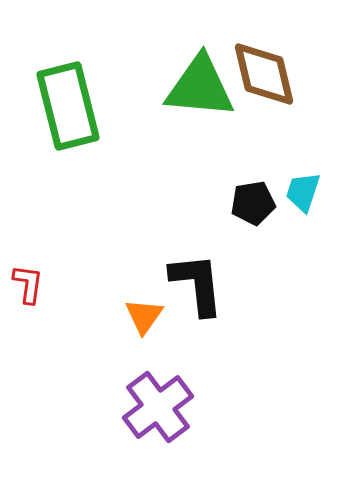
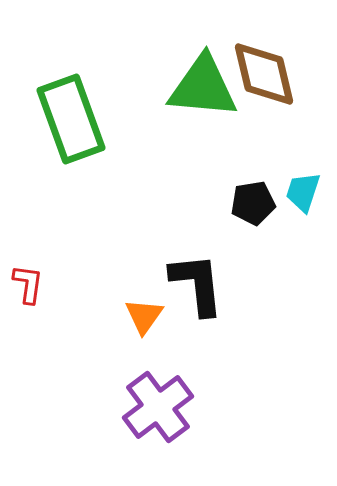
green triangle: moved 3 px right
green rectangle: moved 3 px right, 13 px down; rotated 6 degrees counterclockwise
